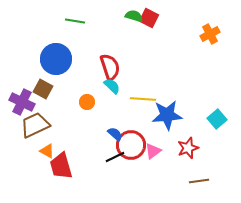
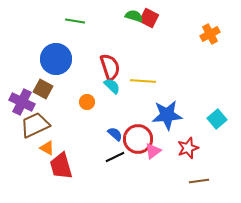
yellow line: moved 18 px up
red circle: moved 7 px right, 6 px up
orange triangle: moved 3 px up
